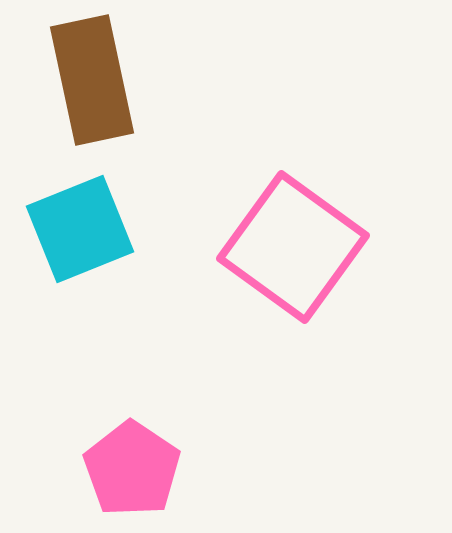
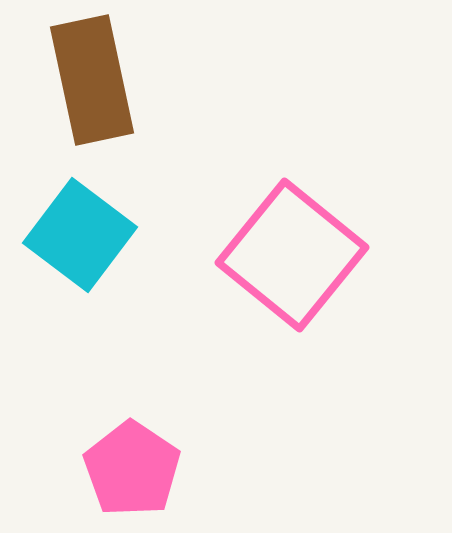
cyan square: moved 6 px down; rotated 31 degrees counterclockwise
pink square: moved 1 px left, 8 px down; rotated 3 degrees clockwise
